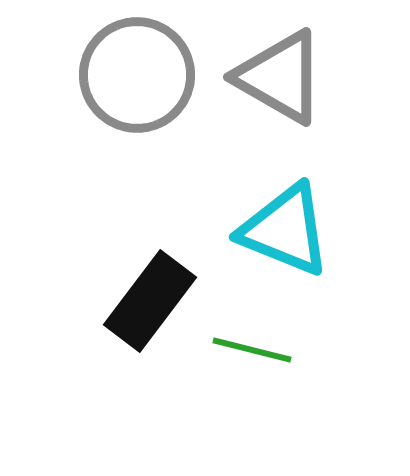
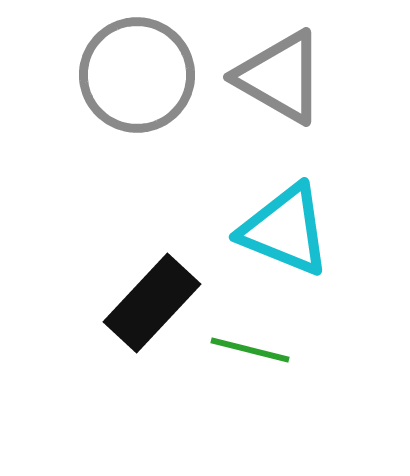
black rectangle: moved 2 px right, 2 px down; rotated 6 degrees clockwise
green line: moved 2 px left
